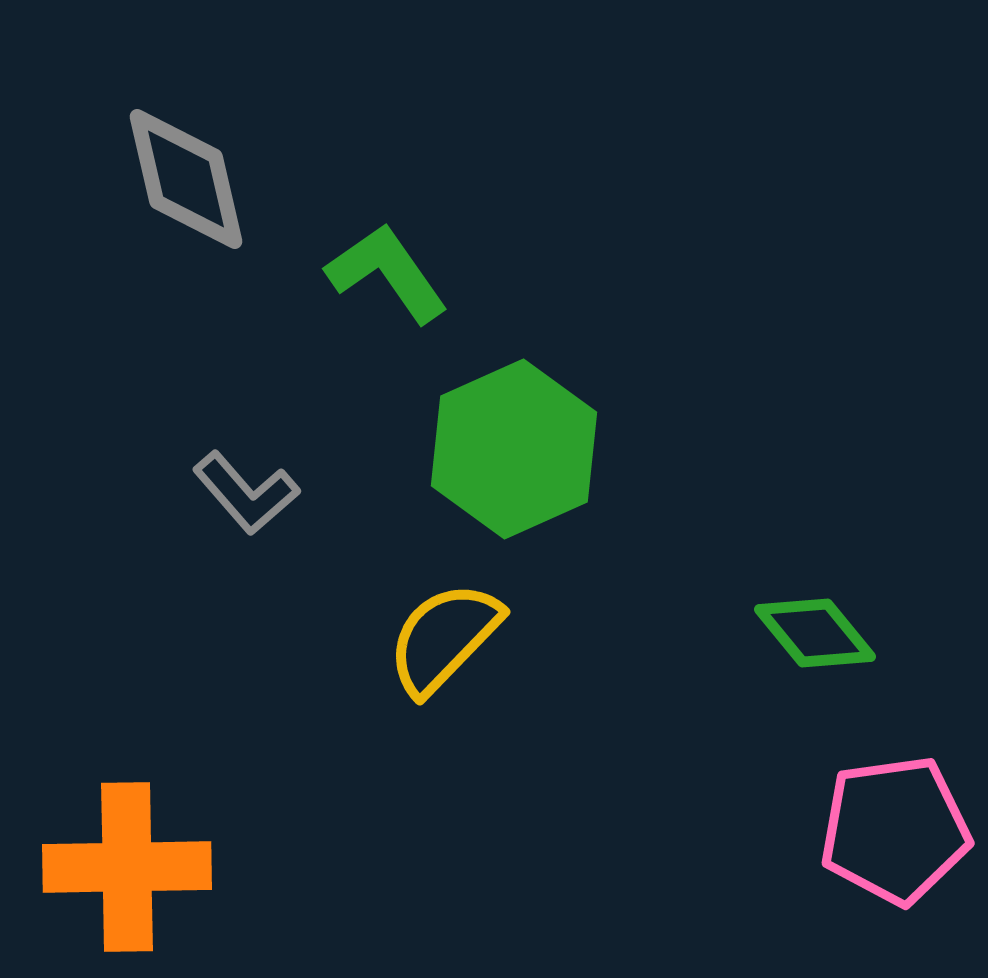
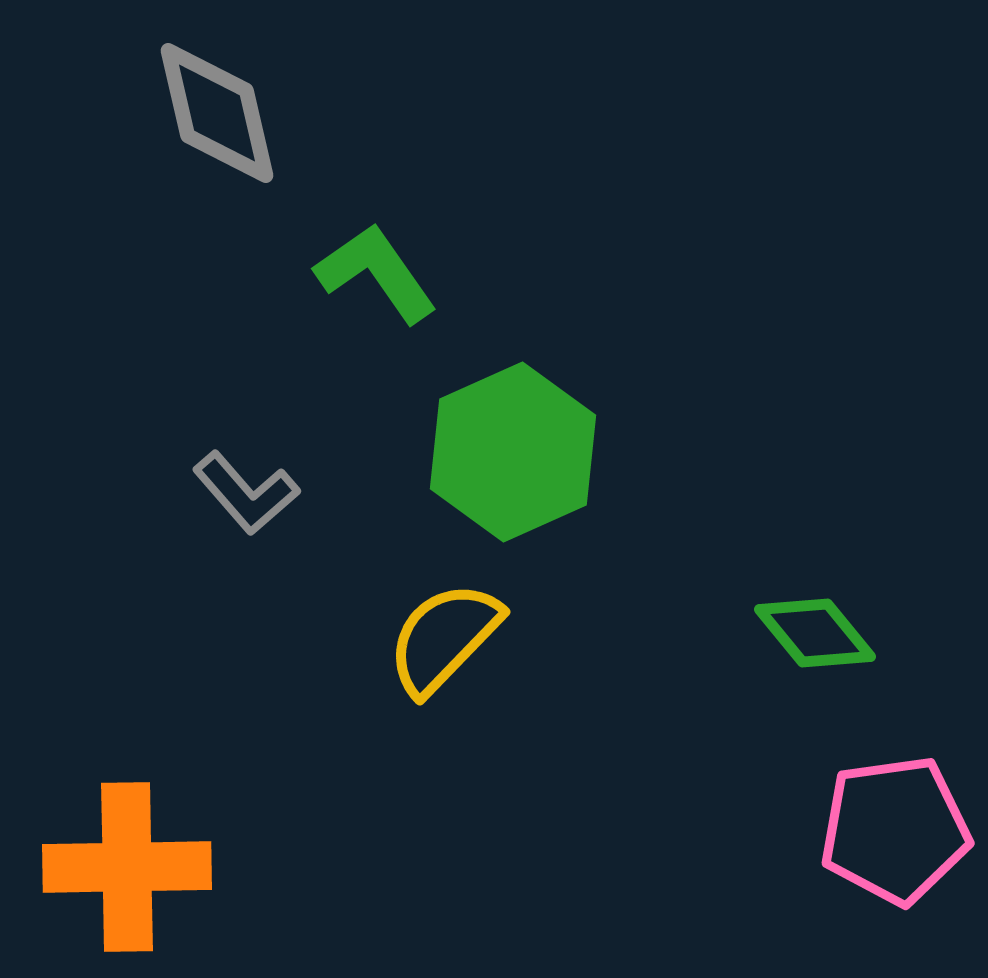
gray diamond: moved 31 px right, 66 px up
green L-shape: moved 11 px left
green hexagon: moved 1 px left, 3 px down
